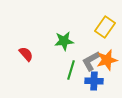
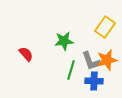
gray L-shape: rotated 80 degrees counterclockwise
